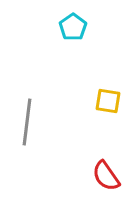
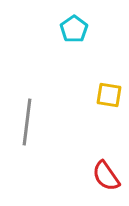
cyan pentagon: moved 1 px right, 2 px down
yellow square: moved 1 px right, 6 px up
